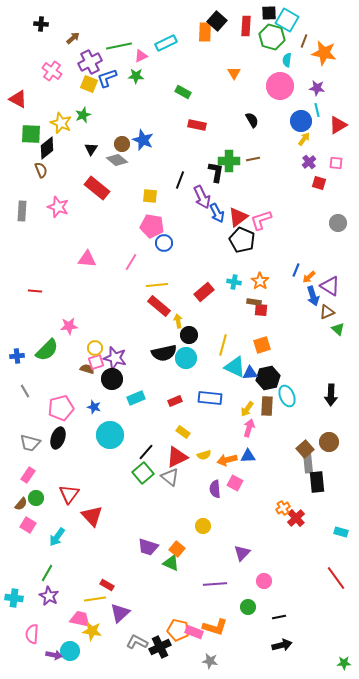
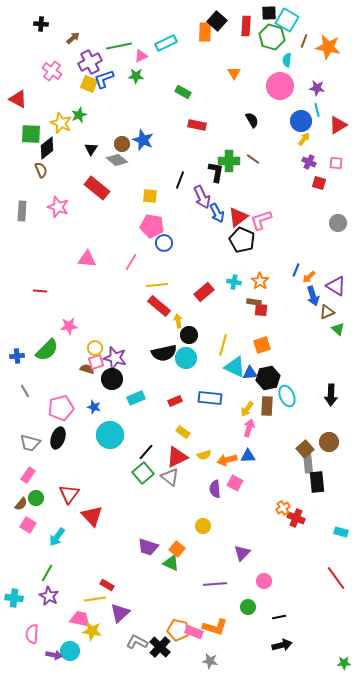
orange star at (324, 53): moved 4 px right, 6 px up
blue L-shape at (107, 78): moved 3 px left, 1 px down
green star at (83, 115): moved 4 px left
brown line at (253, 159): rotated 48 degrees clockwise
purple cross at (309, 162): rotated 24 degrees counterclockwise
purple triangle at (330, 286): moved 6 px right
red line at (35, 291): moved 5 px right
red cross at (296, 518): rotated 24 degrees counterclockwise
black cross at (160, 647): rotated 20 degrees counterclockwise
